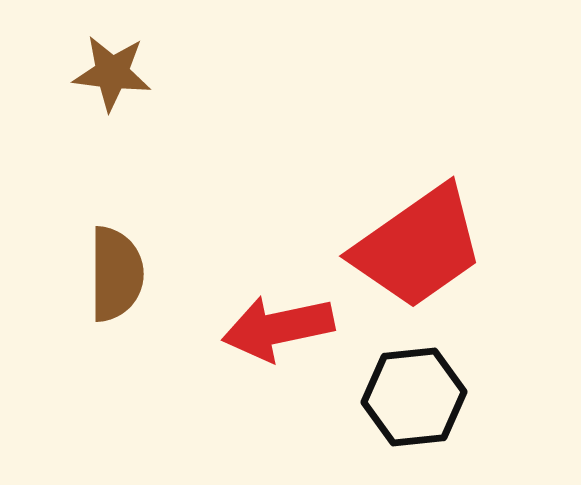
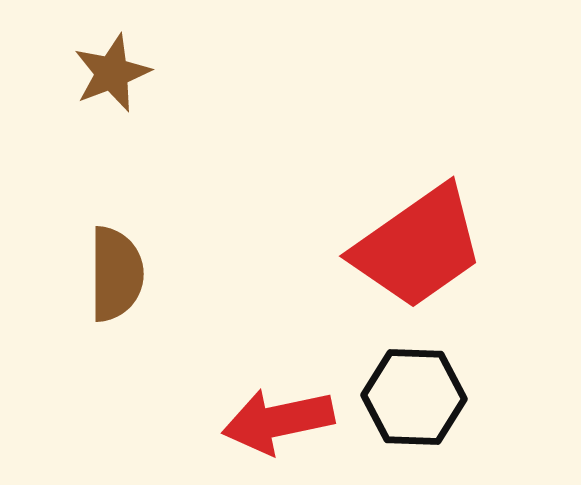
brown star: rotated 28 degrees counterclockwise
red arrow: moved 93 px down
black hexagon: rotated 8 degrees clockwise
